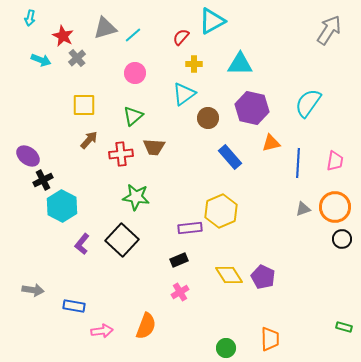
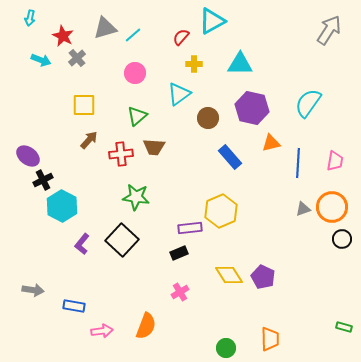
cyan triangle at (184, 94): moved 5 px left
green triangle at (133, 116): moved 4 px right
orange circle at (335, 207): moved 3 px left
black rectangle at (179, 260): moved 7 px up
